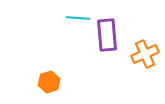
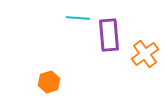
purple rectangle: moved 2 px right
orange cross: rotated 12 degrees counterclockwise
